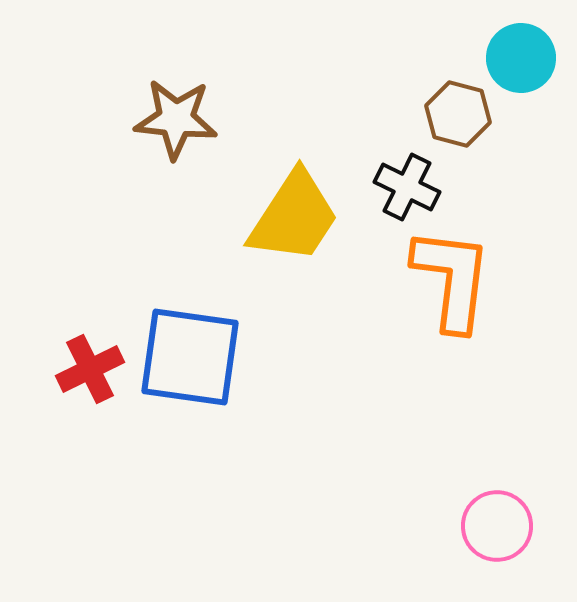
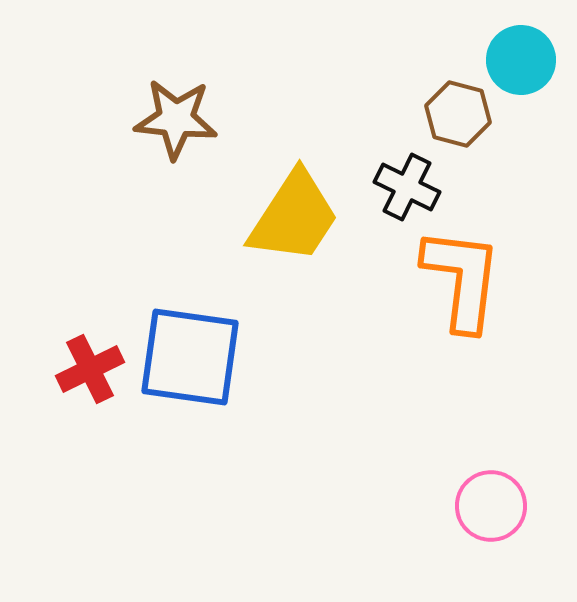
cyan circle: moved 2 px down
orange L-shape: moved 10 px right
pink circle: moved 6 px left, 20 px up
